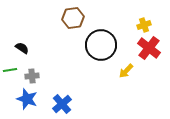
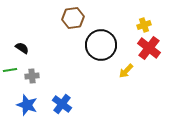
blue star: moved 6 px down
blue cross: rotated 12 degrees counterclockwise
